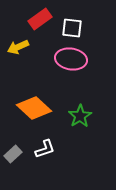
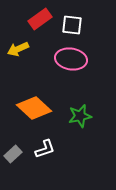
white square: moved 3 px up
yellow arrow: moved 2 px down
green star: rotated 20 degrees clockwise
